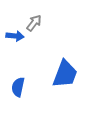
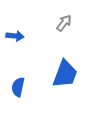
gray arrow: moved 30 px right
